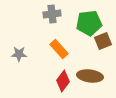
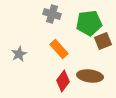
gray cross: rotated 24 degrees clockwise
gray star: rotated 28 degrees counterclockwise
